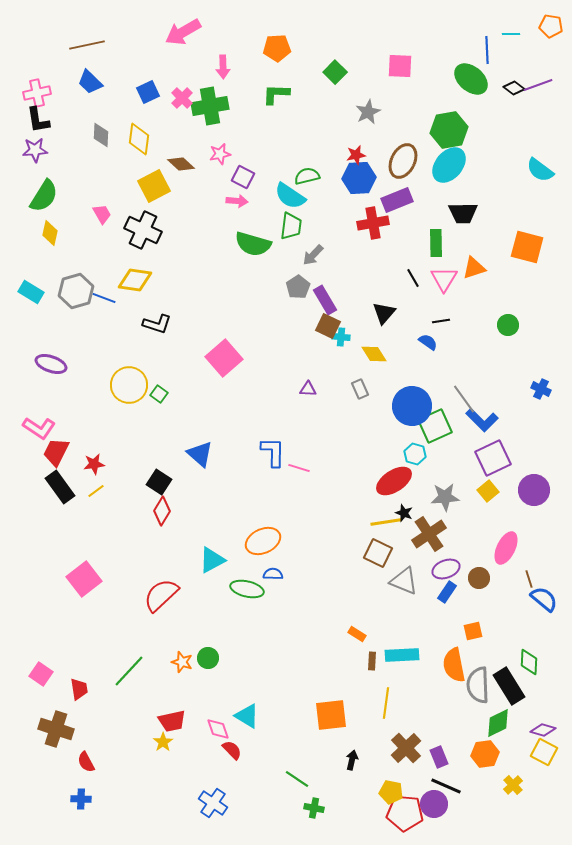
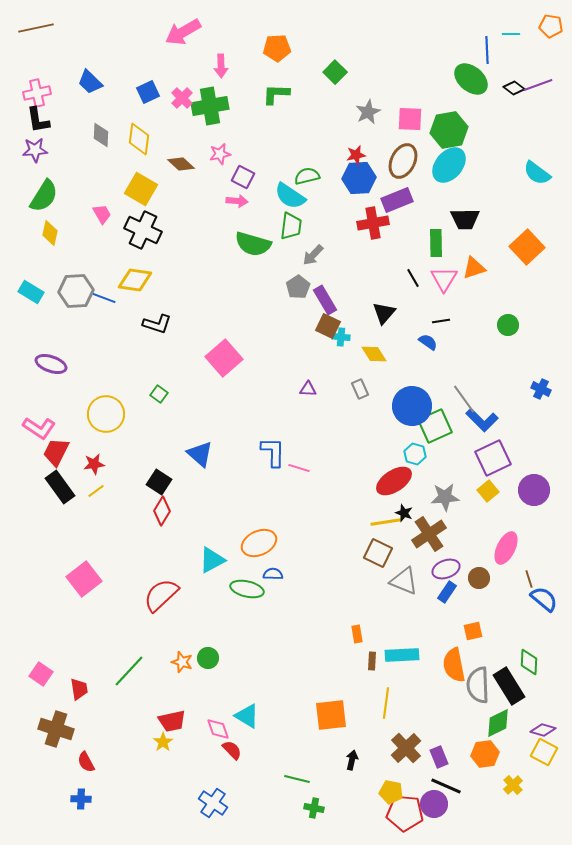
brown line at (87, 45): moved 51 px left, 17 px up
pink square at (400, 66): moved 10 px right, 53 px down
pink arrow at (223, 67): moved 2 px left, 1 px up
cyan semicircle at (540, 170): moved 3 px left, 3 px down
yellow square at (154, 186): moved 13 px left, 3 px down; rotated 32 degrees counterclockwise
black trapezoid at (463, 213): moved 2 px right, 6 px down
orange square at (527, 247): rotated 32 degrees clockwise
gray hexagon at (76, 291): rotated 12 degrees clockwise
yellow circle at (129, 385): moved 23 px left, 29 px down
orange ellipse at (263, 541): moved 4 px left, 2 px down
orange rectangle at (357, 634): rotated 48 degrees clockwise
green line at (297, 779): rotated 20 degrees counterclockwise
